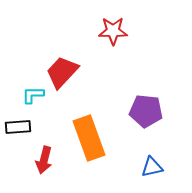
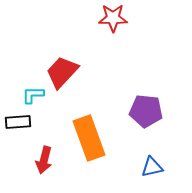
red star: moved 13 px up
black rectangle: moved 5 px up
